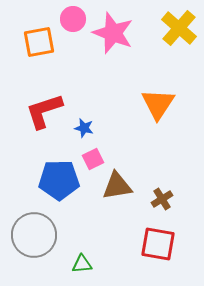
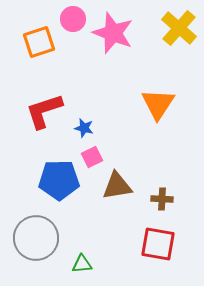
orange square: rotated 8 degrees counterclockwise
pink square: moved 1 px left, 2 px up
brown cross: rotated 35 degrees clockwise
gray circle: moved 2 px right, 3 px down
